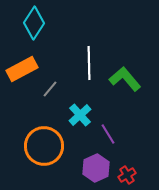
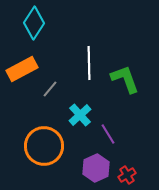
green L-shape: rotated 20 degrees clockwise
